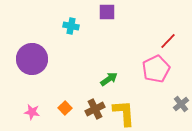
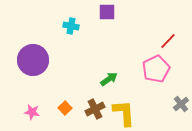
purple circle: moved 1 px right, 1 px down
